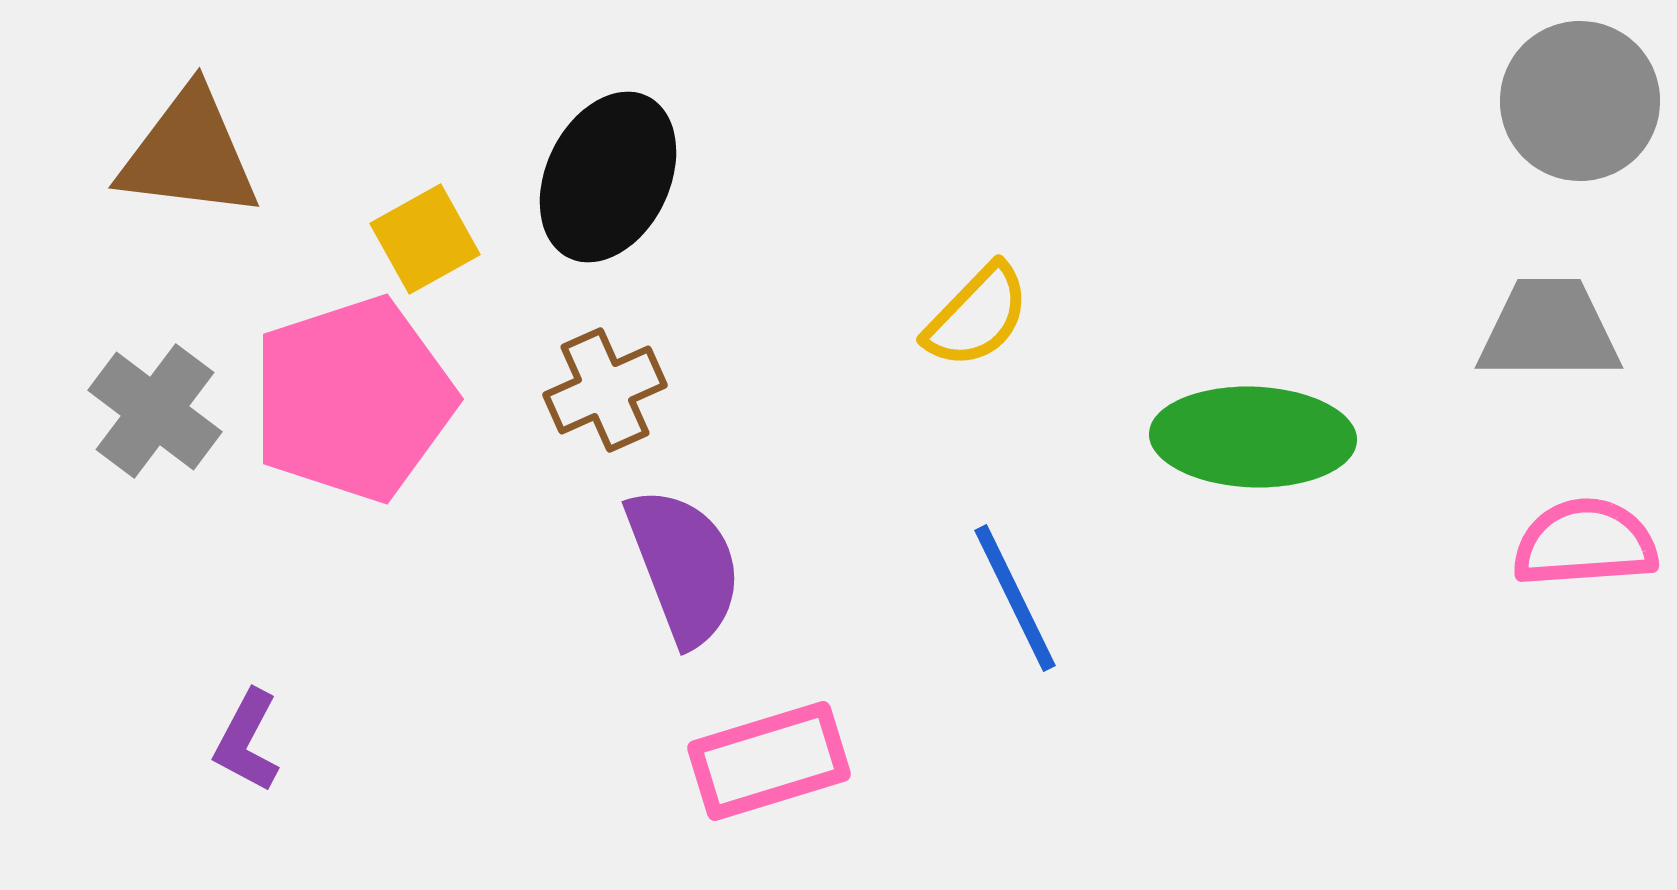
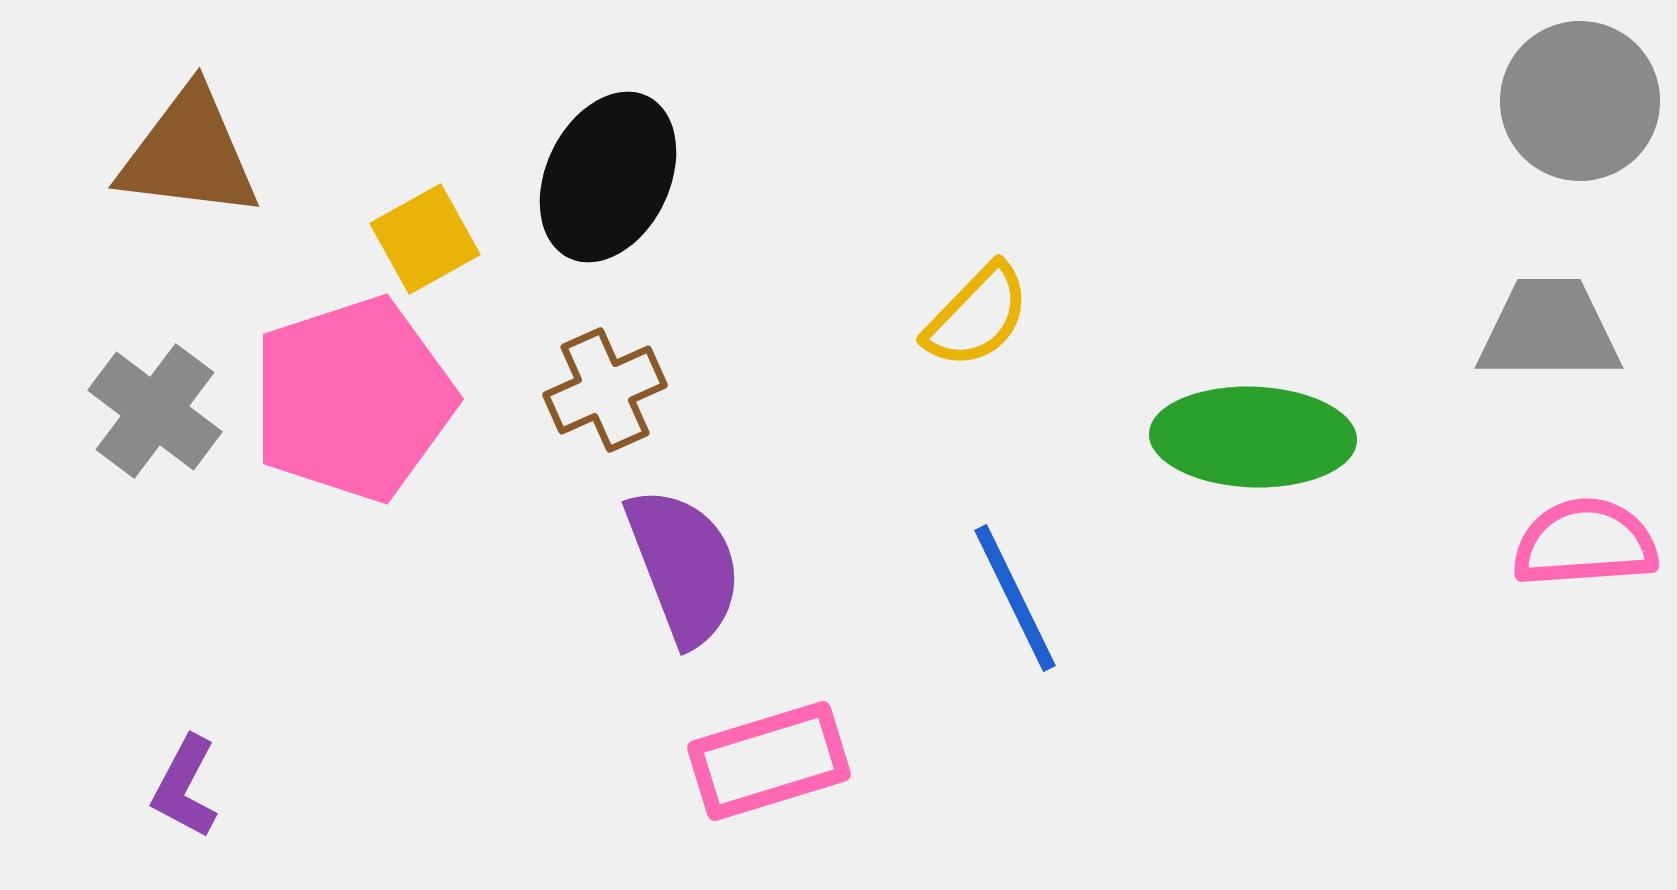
purple L-shape: moved 62 px left, 46 px down
